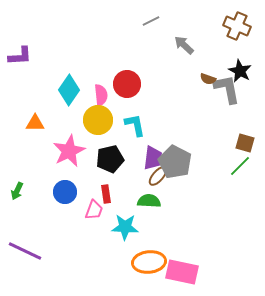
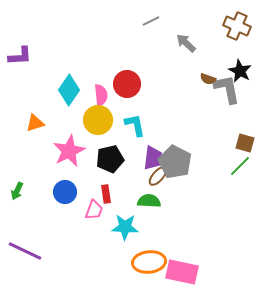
gray arrow: moved 2 px right, 2 px up
orange triangle: rotated 18 degrees counterclockwise
